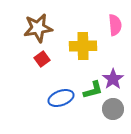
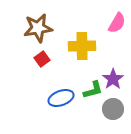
pink semicircle: moved 2 px right, 2 px up; rotated 35 degrees clockwise
yellow cross: moved 1 px left
